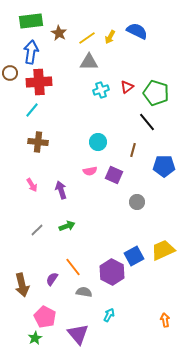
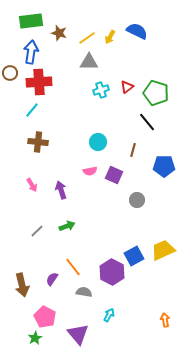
brown star: rotated 14 degrees counterclockwise
gray circle: moved 2 px up
gray line: moved 1 px down
